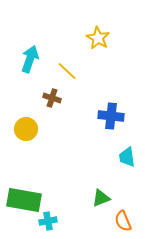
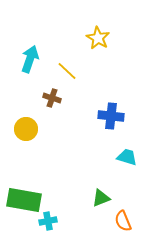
cyan trapezoid: rotated 115 degrees clockwise
